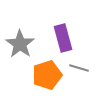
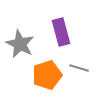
purple rectangle: moved 2 px left, 6 px up
gray star: rotated 8 degrees counterclockwise
